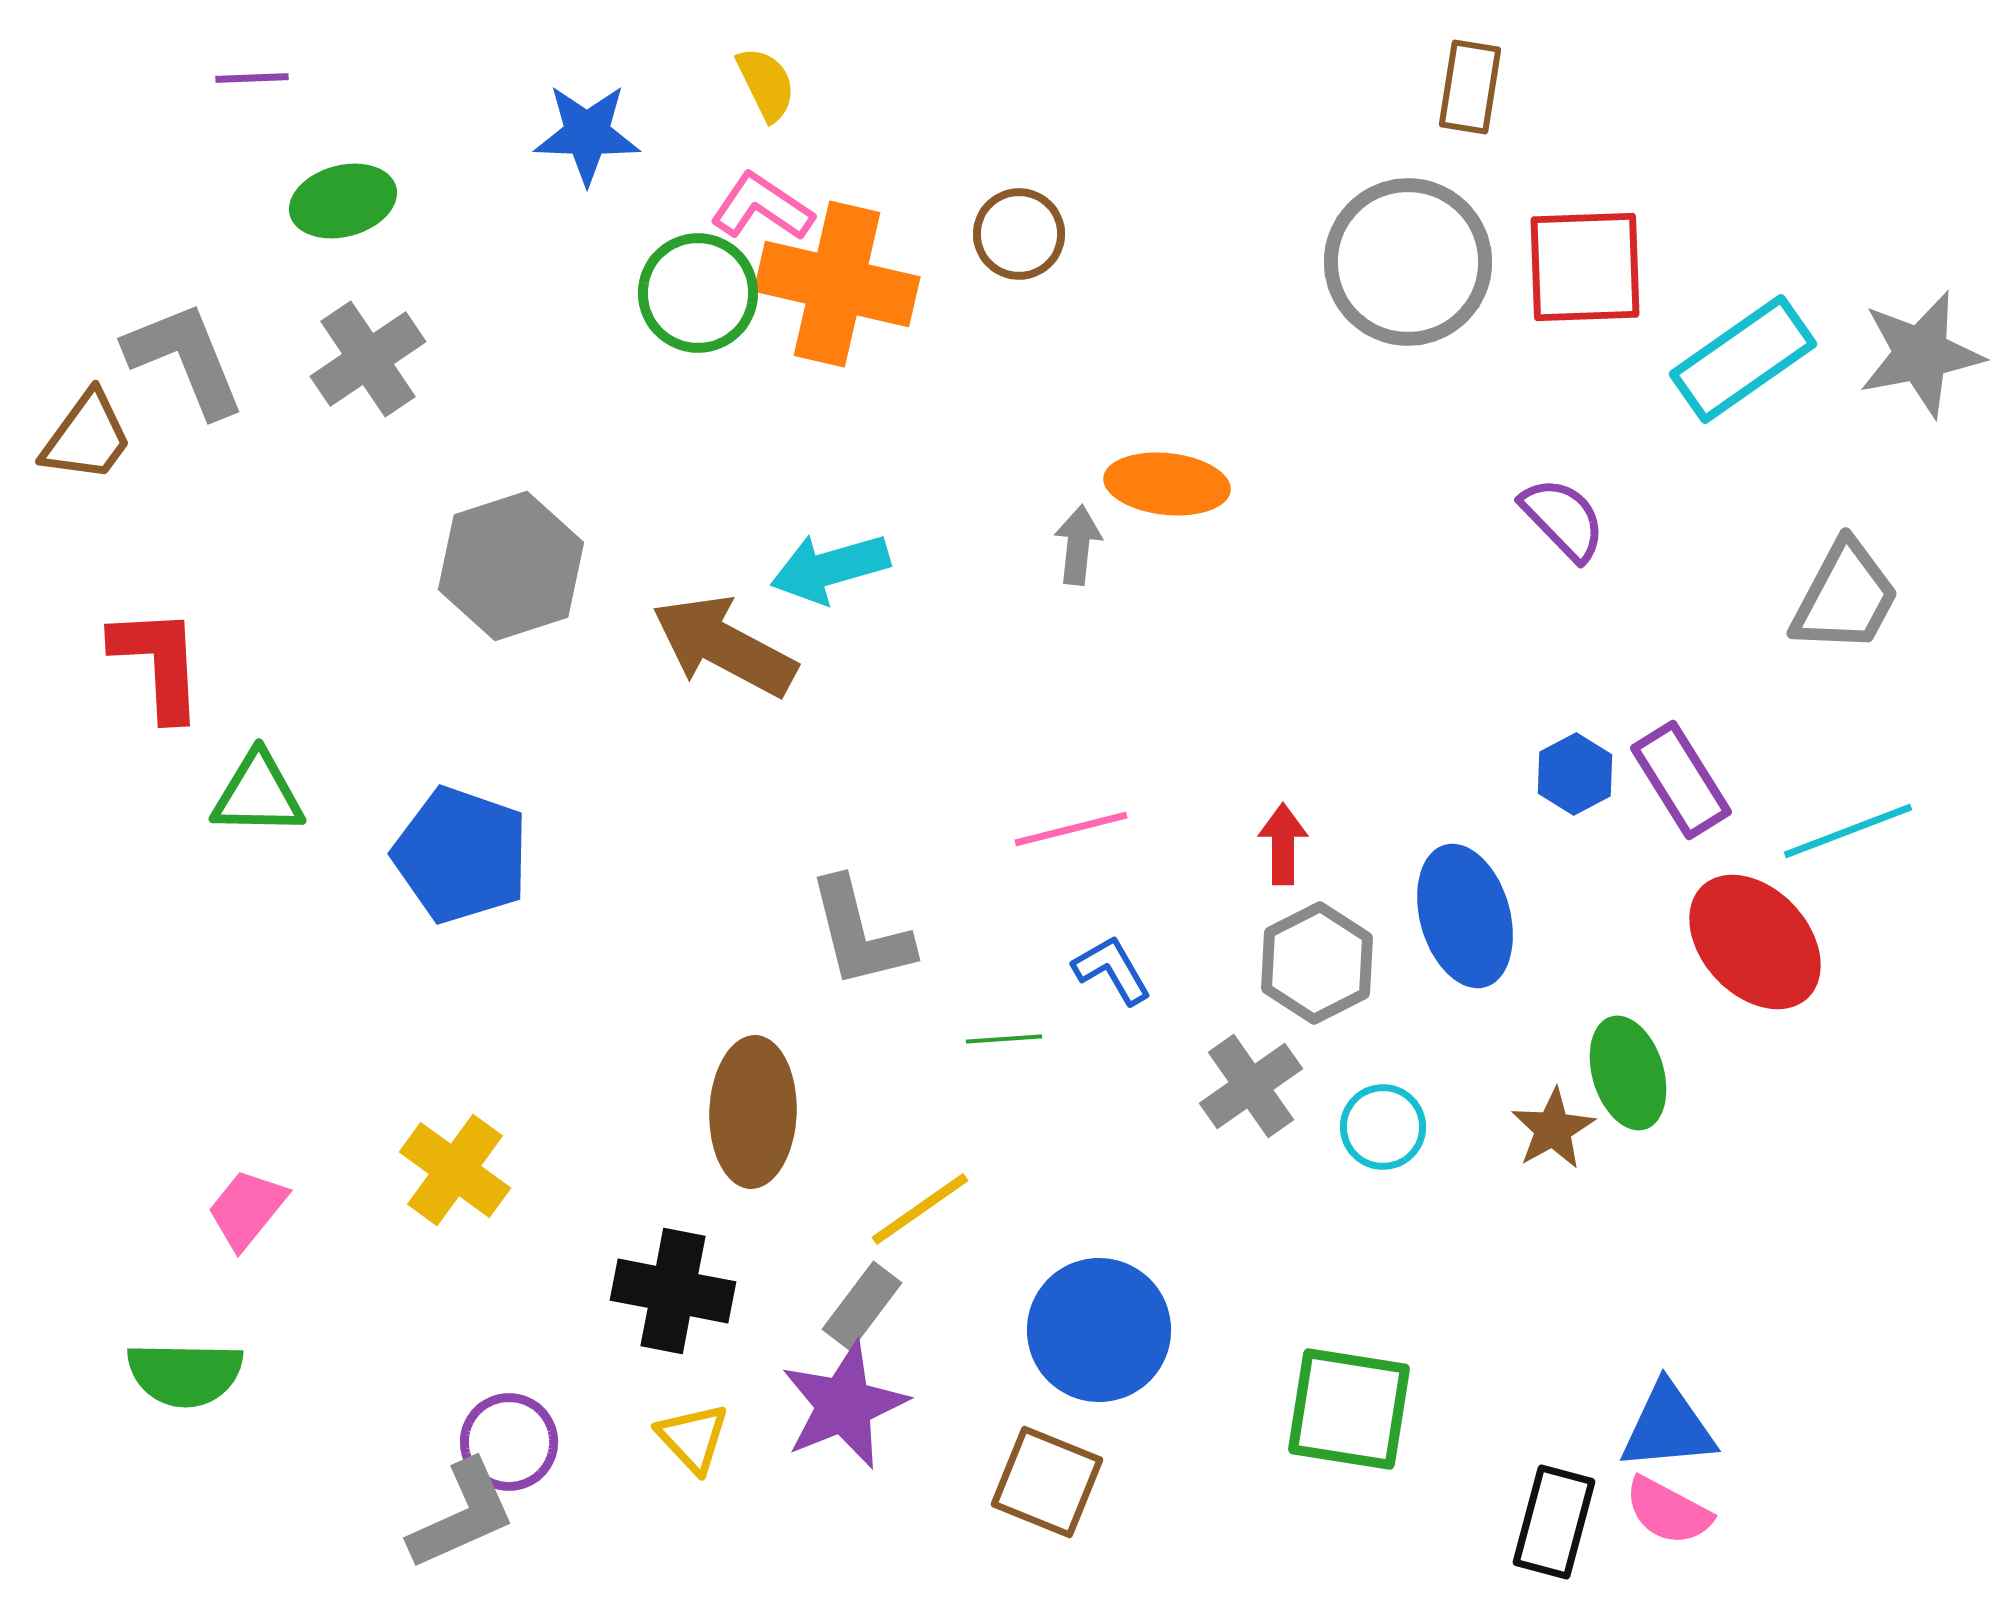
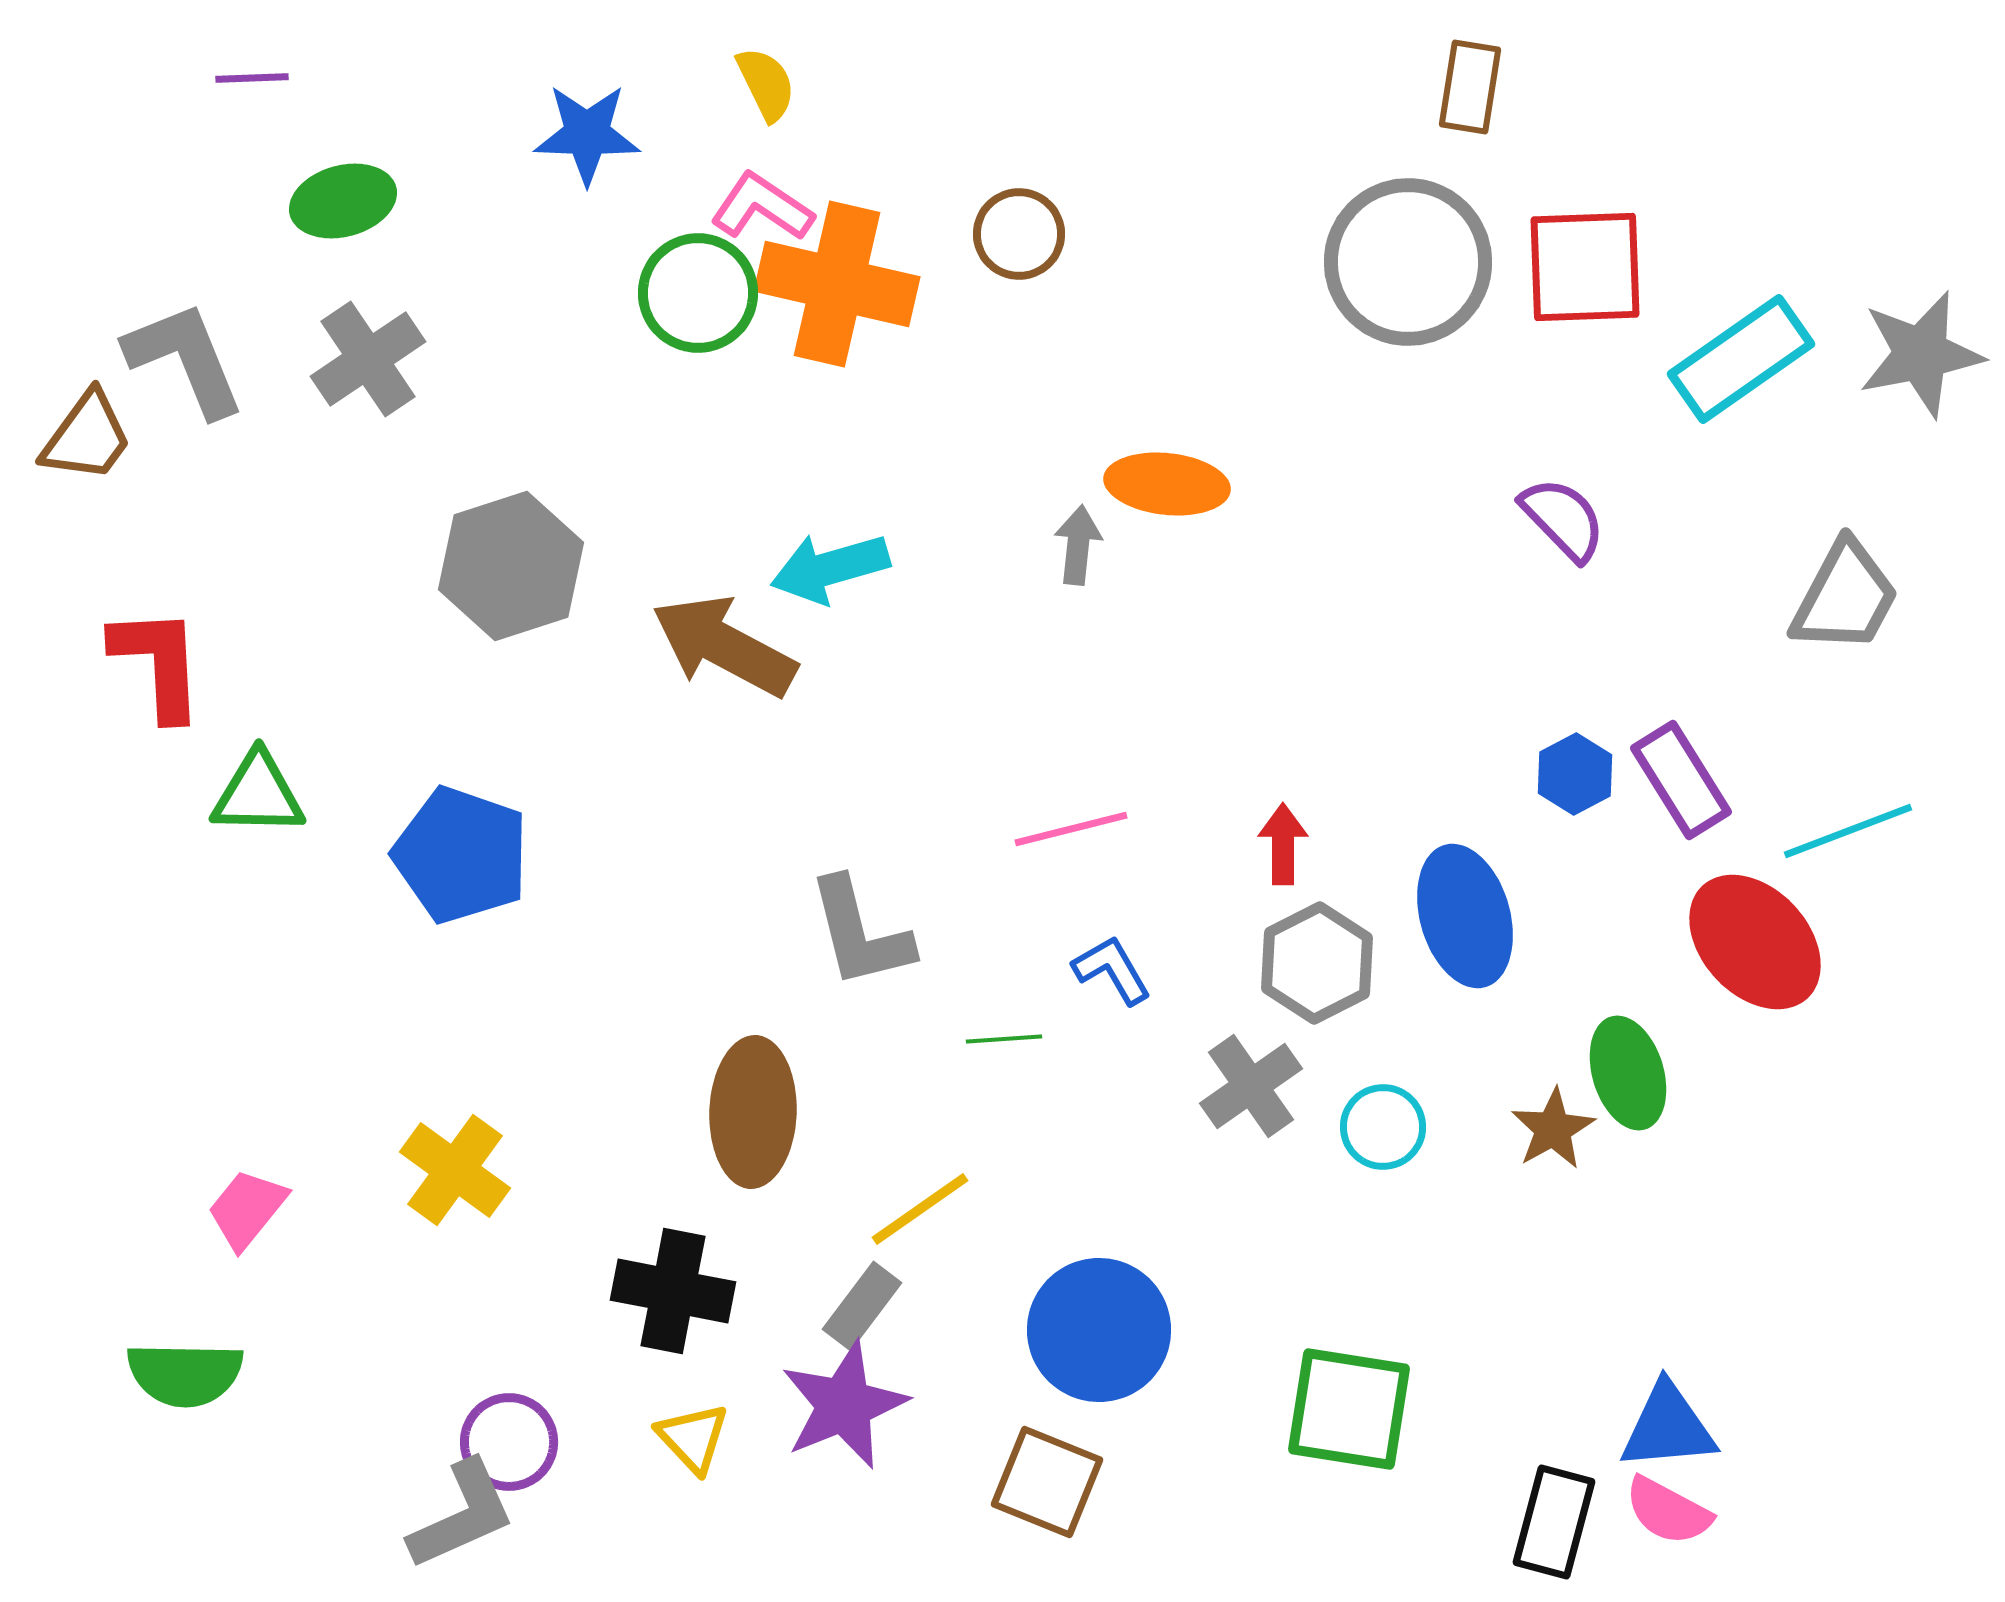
cyan rectangle at (1743, 359): moved 2 px left
